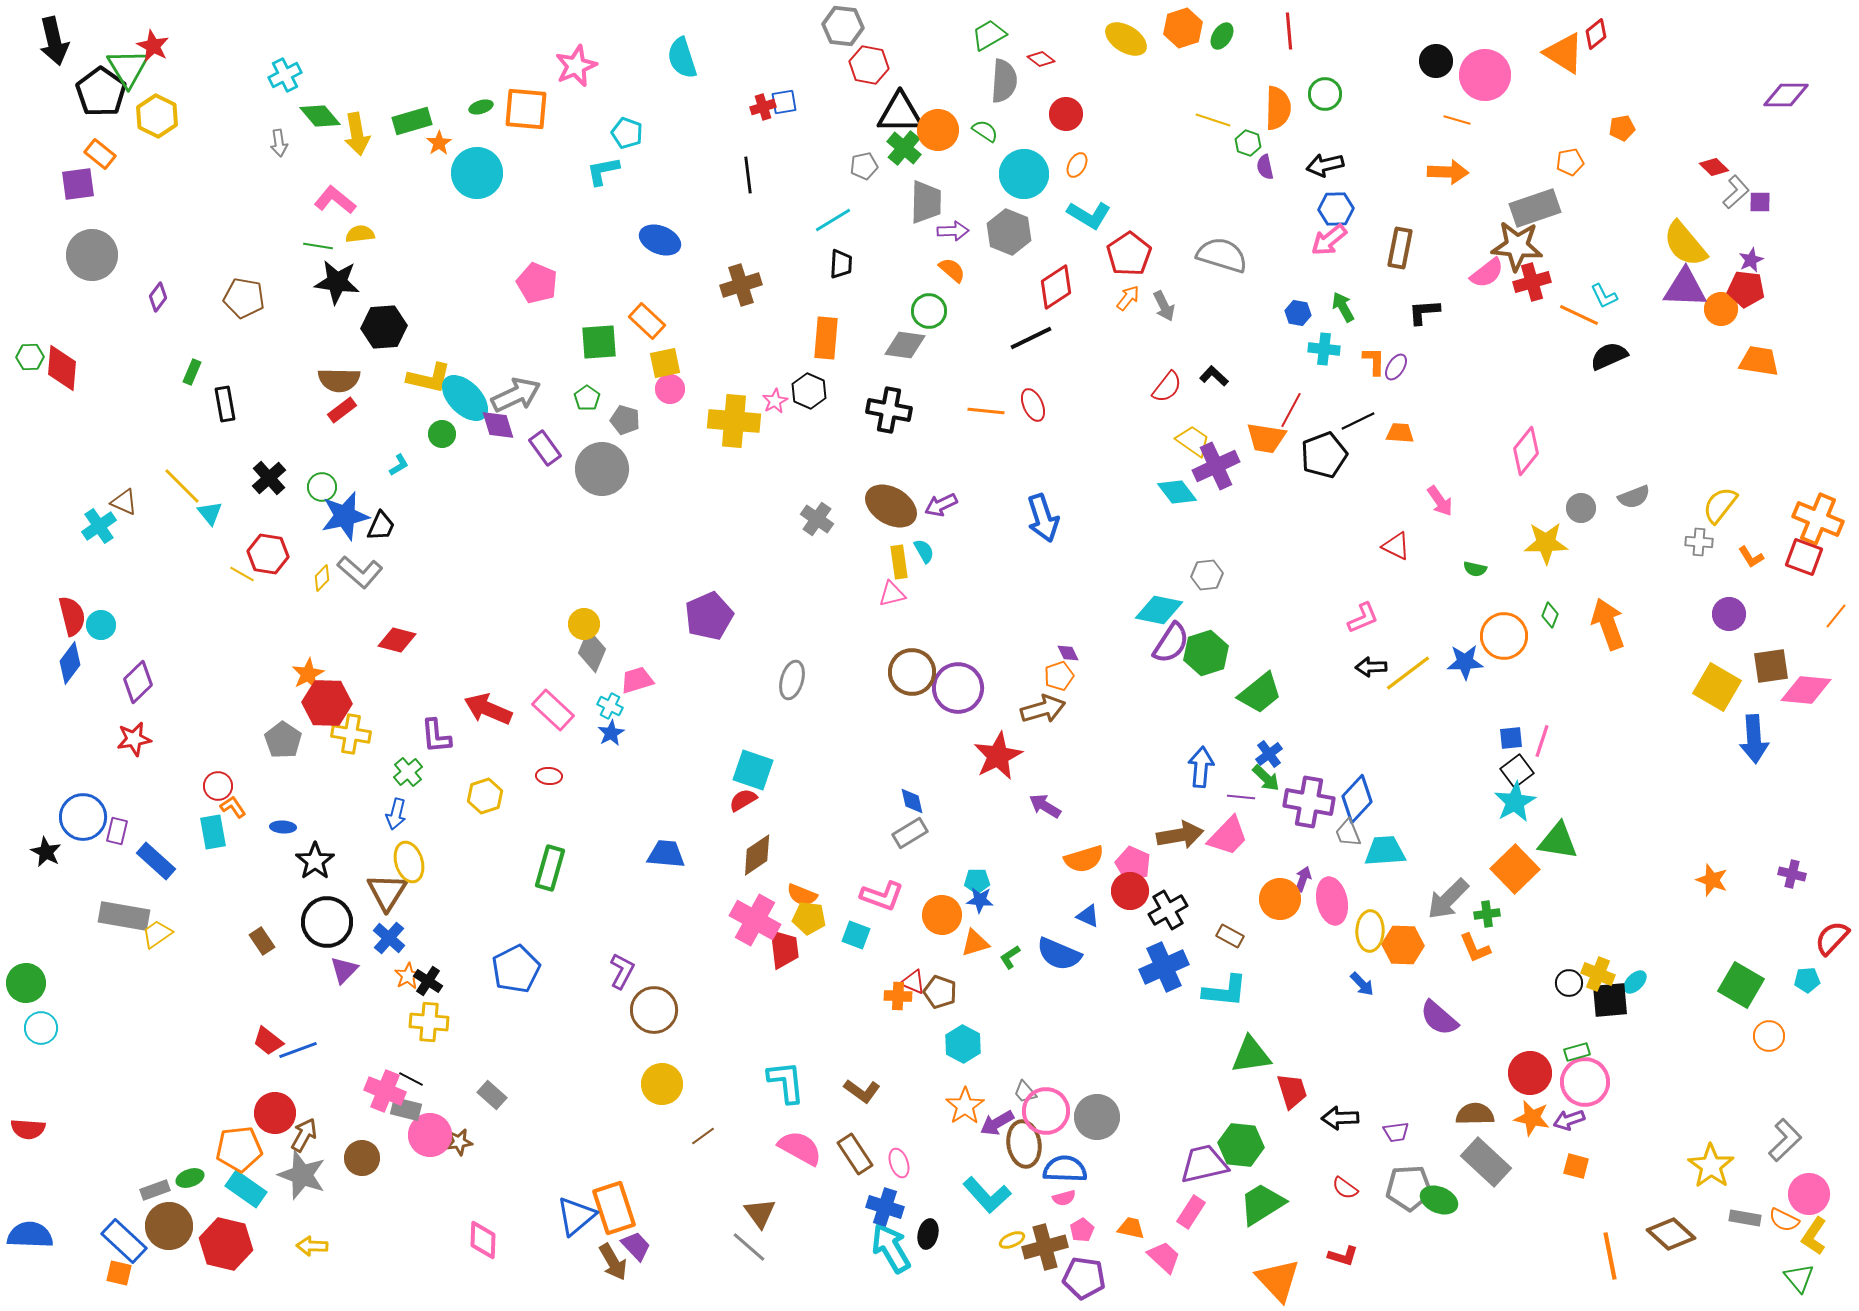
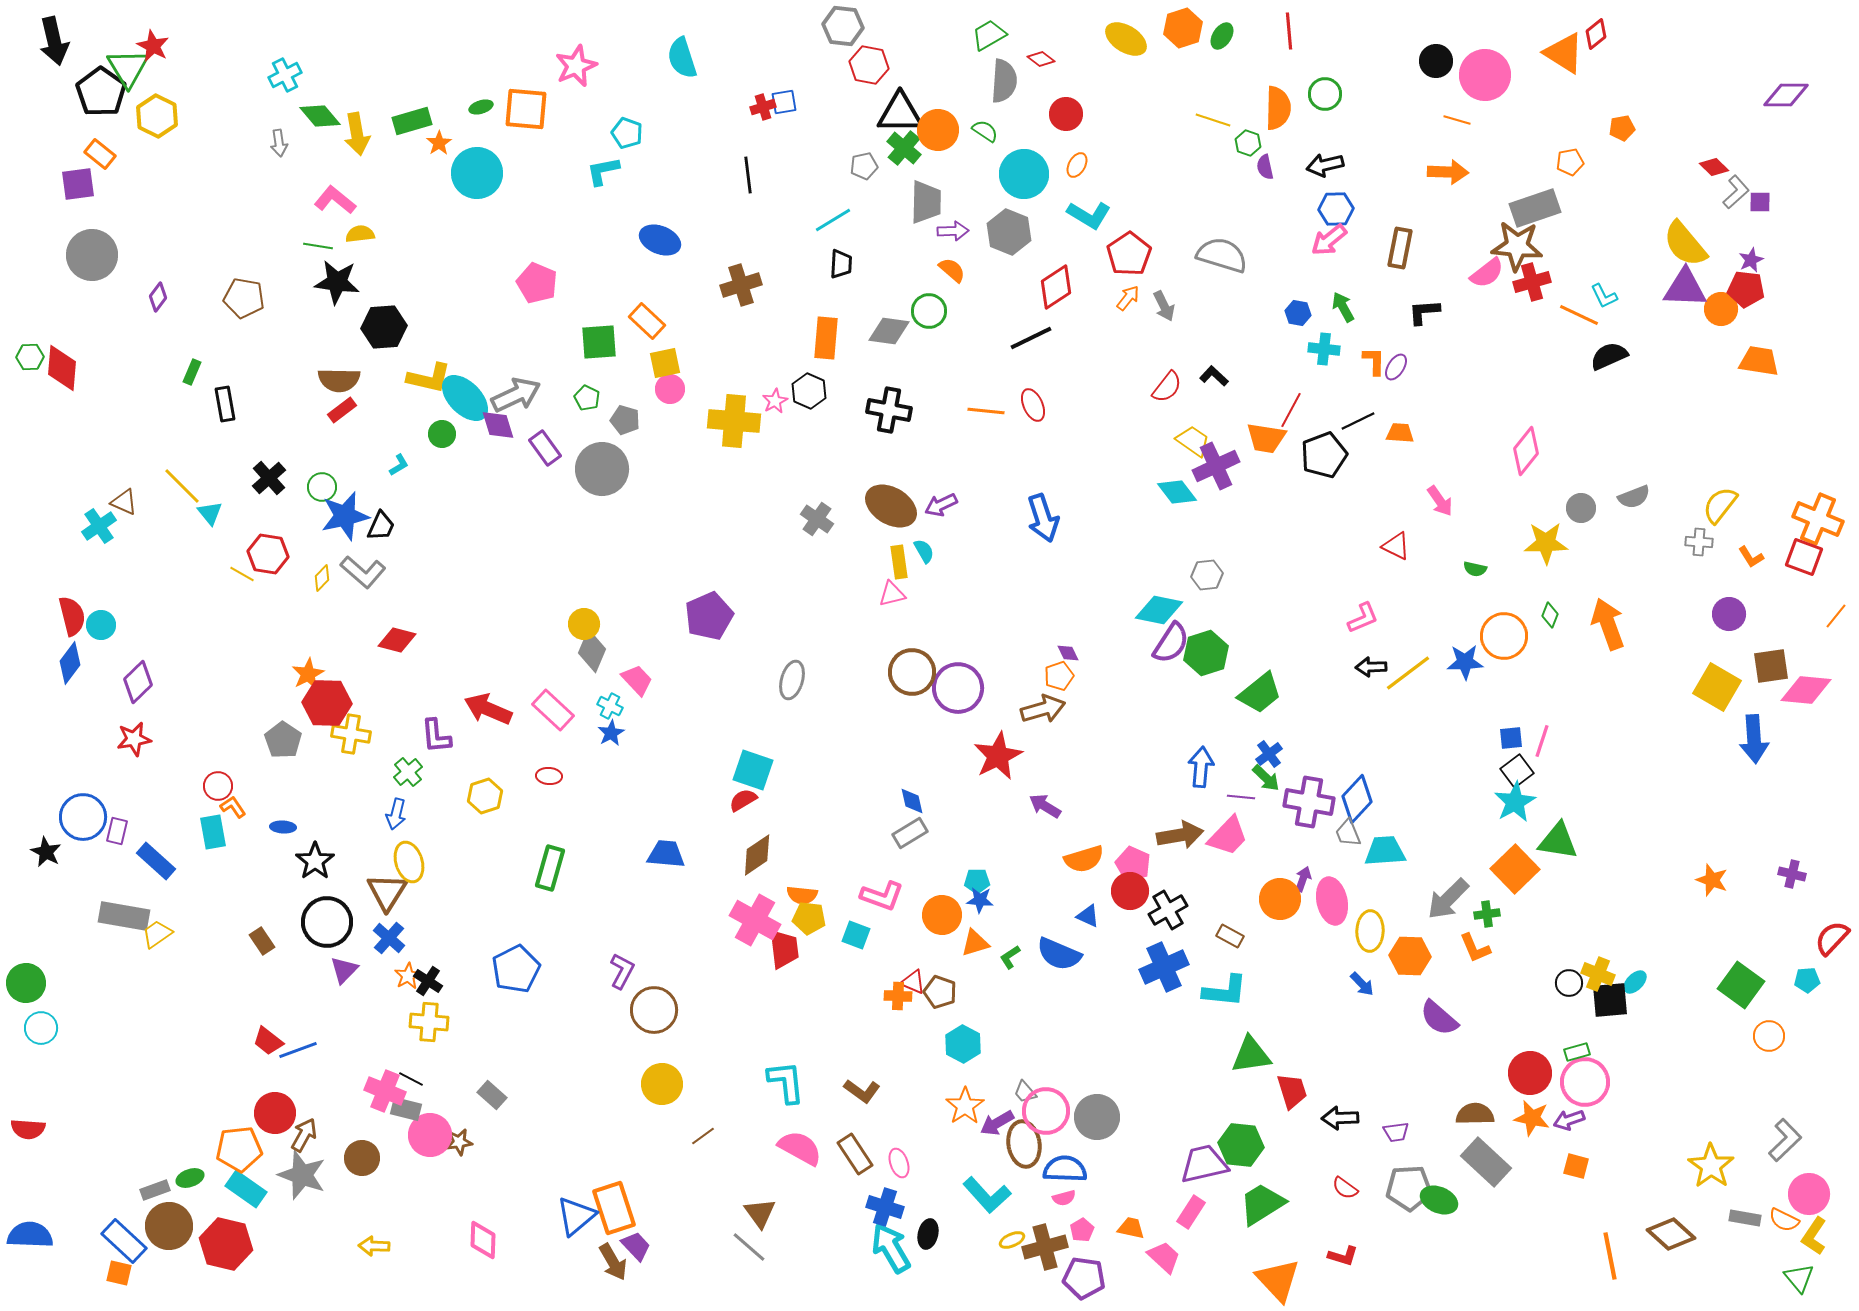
gray diamond at (905, 345): moved 16 px left, 14 px up
green pentagon at (587, 398): rotated 10 degrees counterclockwise
gray L-shape at (360, 572): moved 3 px right
pink trapezoid at (637, 680): rotated 64 degrees clockwise
orange semicircle at (802, 895): rotated 16 degrees counterclockwise
orange hexagon at (1403, 945): moved 7 px right, 11 px down
green square at (1741, 985): rotated 6 degrees clockwise
yellow arrow at (312, 1246): moved 62 px right
